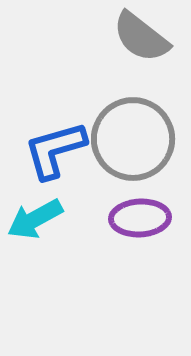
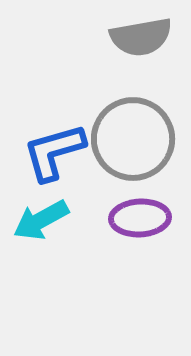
gray semicircle: rotated 48 degrees counterclockwise
blue L-shape: moved 1 px left, 2 px down
cyan arrow: moved 6 px right, 1 px down
